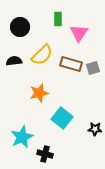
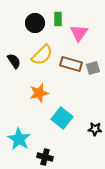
black circle: moved 15 px right, 4 px up
black semicircle: rotated 63 degrees clockwise
cyan star: moved 3 px left, 2 px down; rotated 15 degrees counterclockwise
black cross: moved 3 px down
